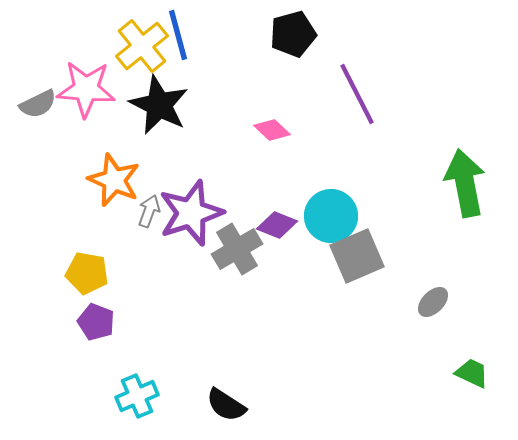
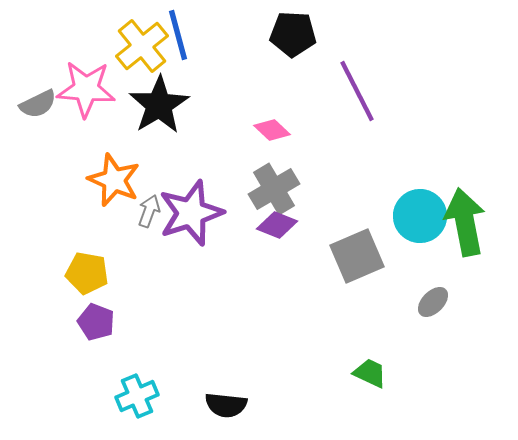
black pentagon: rotated 18 degrees clockwise
purple line: moved 3 px up
black star: rotated 14 degrees clockwise
green arrow: moved 39 px down
cyan circle: moved 89 px right
gray cross: moved 37 px right, 60 px up
green trapezoid: moved 102 px left
black semicircle: rotated 27 degrees counterclockwise
